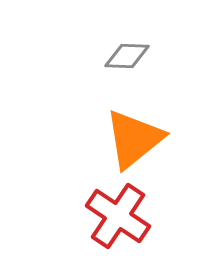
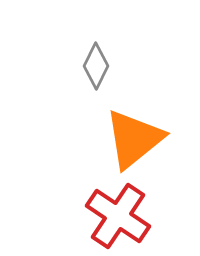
gray diamond: moved 31 px left, 10 px down; rotated 66 degrees counterclockwise
